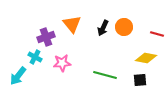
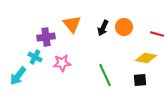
purple cross: rotated 12 degrees clockwise
green line: rotated 50 degrees clockwise
